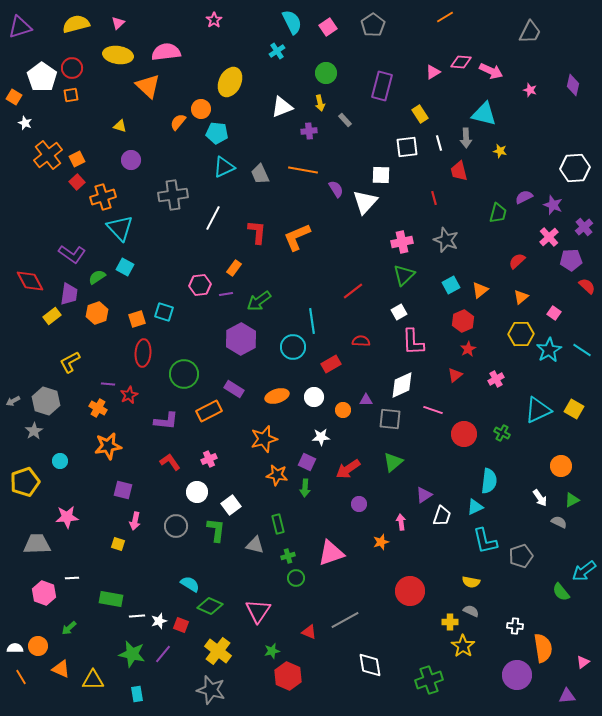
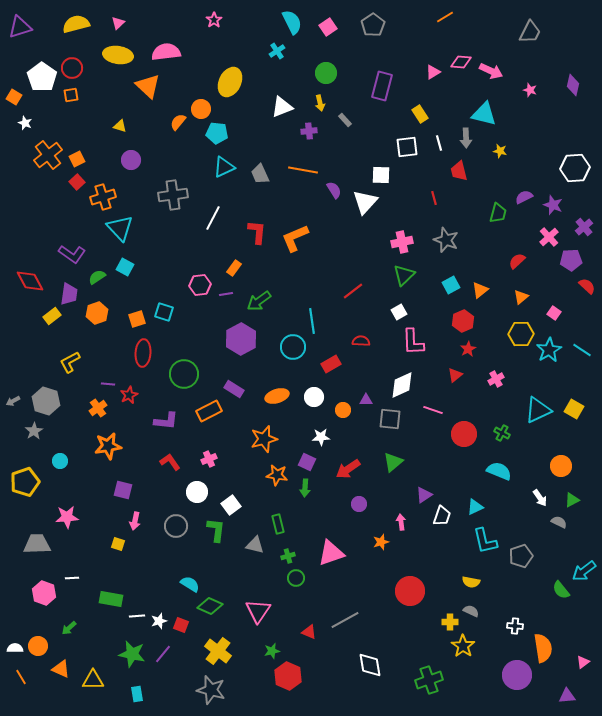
purple semicircle at (336, 189): moved 2 px left, 1 px down
orange L-shape at (297, 237): moved 2 px left, 1 px down
orange cross at (98, 408): rotated 24 degrees clockwise
cyan semicircle at (489, 481): moved 10 px right, 10 px up; rotated 75 degrees counterclockwise
green semicircle at (561, 592): moved 2 px up
